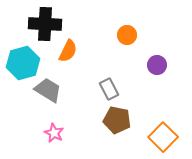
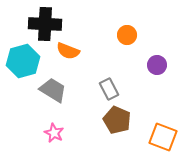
orange semicircle: rotated 85 degrees clockwise
cyan hexagon: moved 2 px up
gray trapezoid: moved 5 px right
brown pentagon: rotated 12 degrees clockwise
orange square: rotated 24 degrees counterclockwise
